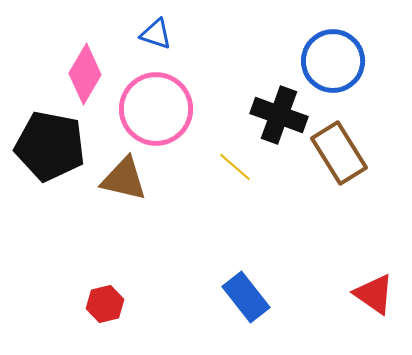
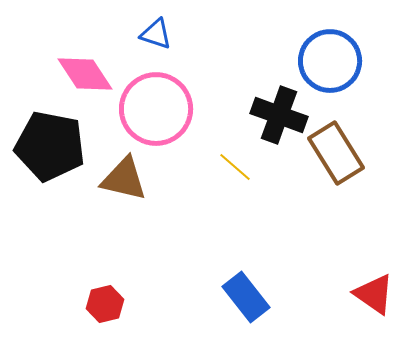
blue circle: moved 3 px left
pink diamond: rotated 64 degrees counterclockwise
brown rectangle: moved 3 px left
